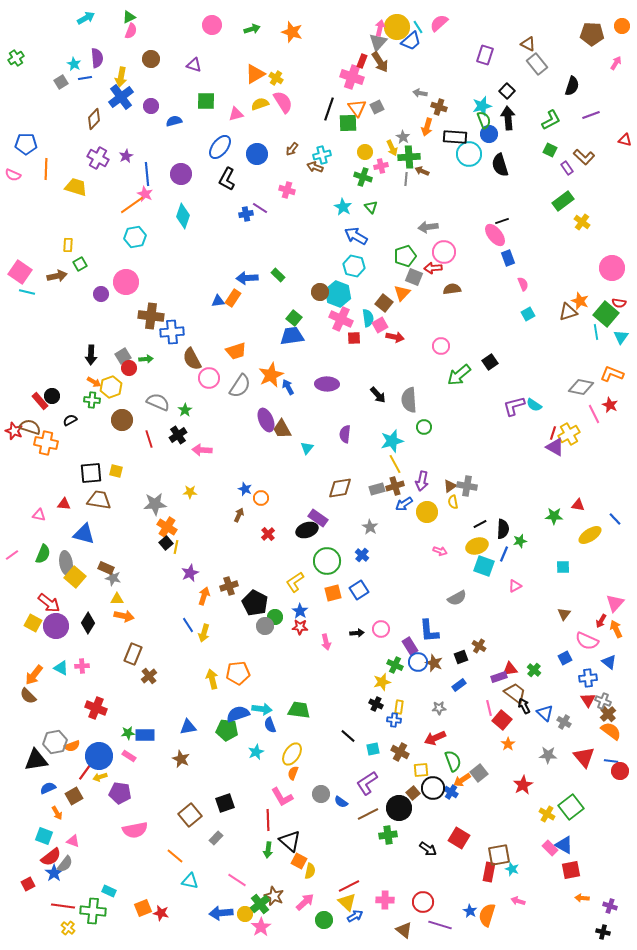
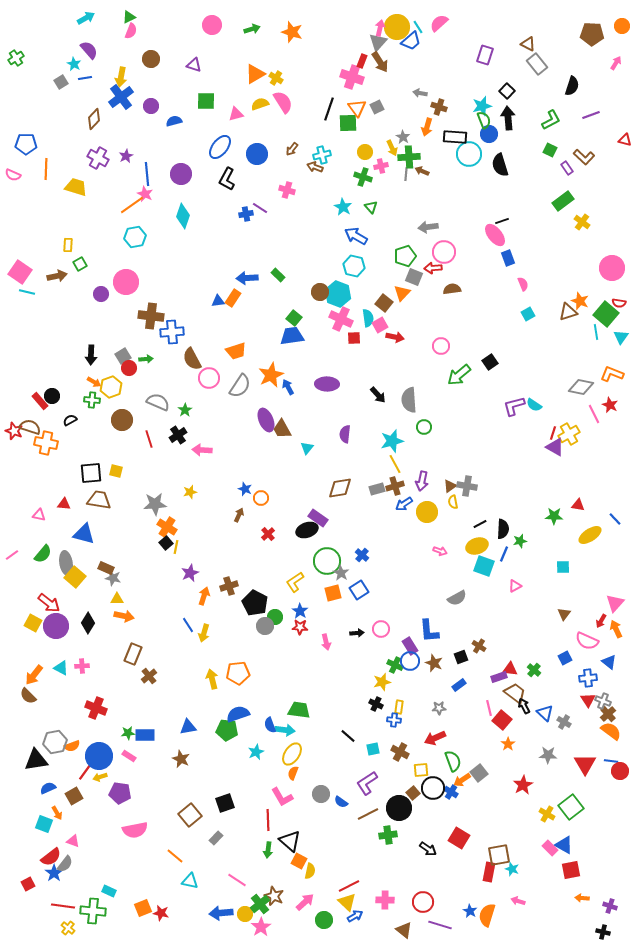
purple semicircle at (97, 58): moved 8 px left, 8 px up; rotated 36 degrees counterclockwise
gray line at (406, 179): moved 5 px up
yellow star at (190, 492): rotated 16 degrees counterclockwise
gray star at (370, 527): moved 29 px left, 46 px down
green semicircle at (43, 554): rotated 18 degrees clockwise
blue circle at (418, 662): moved 8 px left, 1 px up
red triangle at (510, 669): rotated 14 degrees clockwise
cyan arrow at (262, 709): moved 23 px right, 21 px down
red triangle at (584, 757): moved 1 px right, 7 px down; rotated 10 degrees clockwise
cyan square at (44, 836): moved 12 px up
